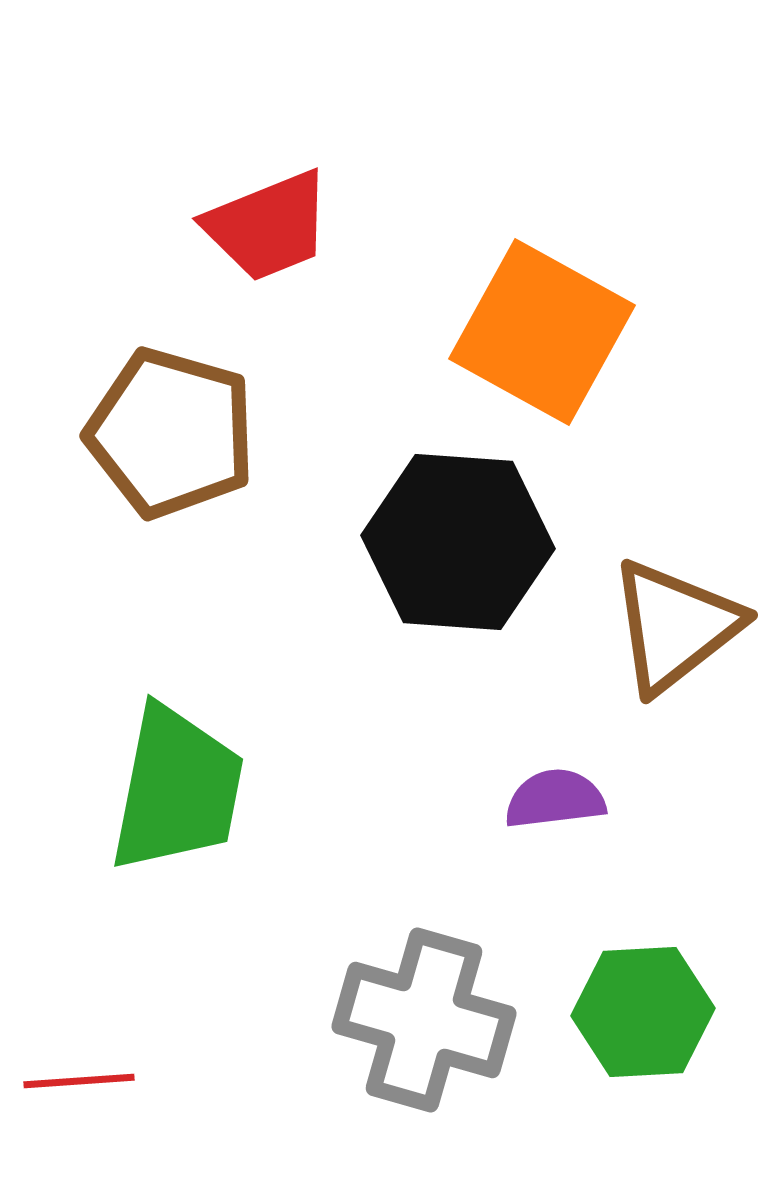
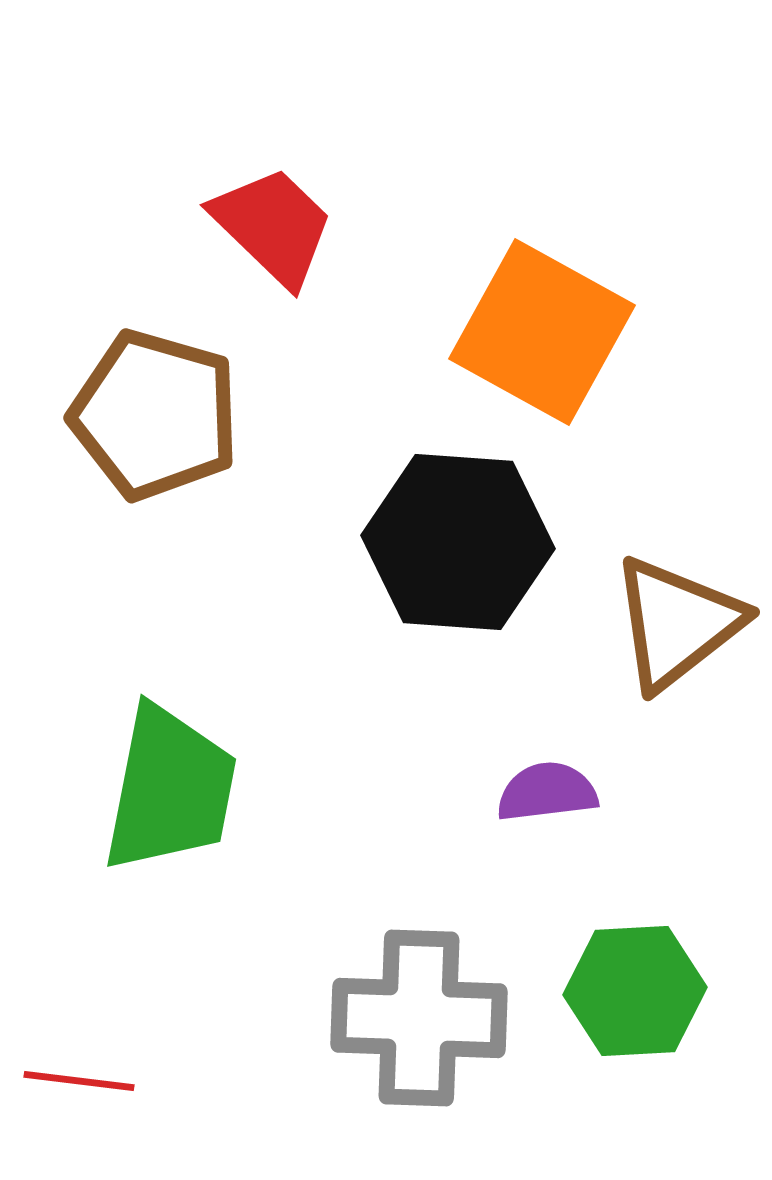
red trapezoid: moved 5 px right; rotated 114 degrees counterclockwise
brown pentagon: moved 16 px left, 18 px up
brown triangle: moved 2 px right, 3 px up
green trapezoid: moved 7 px left
purple semicircle: moved 8 px left, 7 px up
green hexagon: moved 8 px left, 21 px up
gray cross: moved 5 px left, 2 px up; rotated 14 degrees counterclockwise
red line: rotated 11 degrees clockwise
